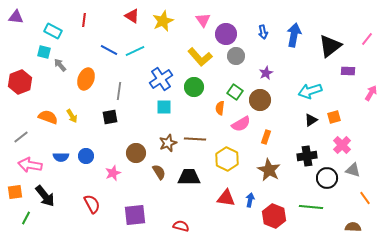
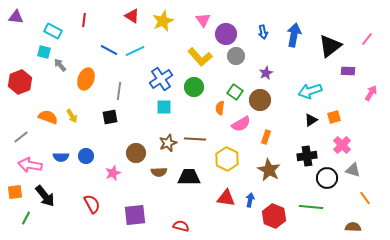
brown semicircle at (159, 172): rotated 119 degrees clockwise
